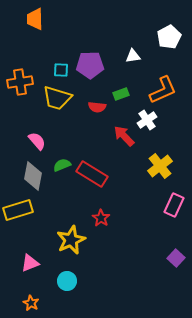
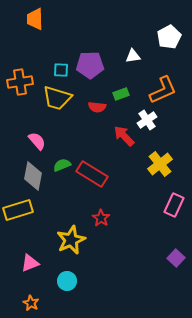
yellow cross: moved 2 px up
